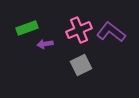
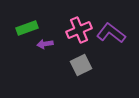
purple L-shape: moved 1 px down
